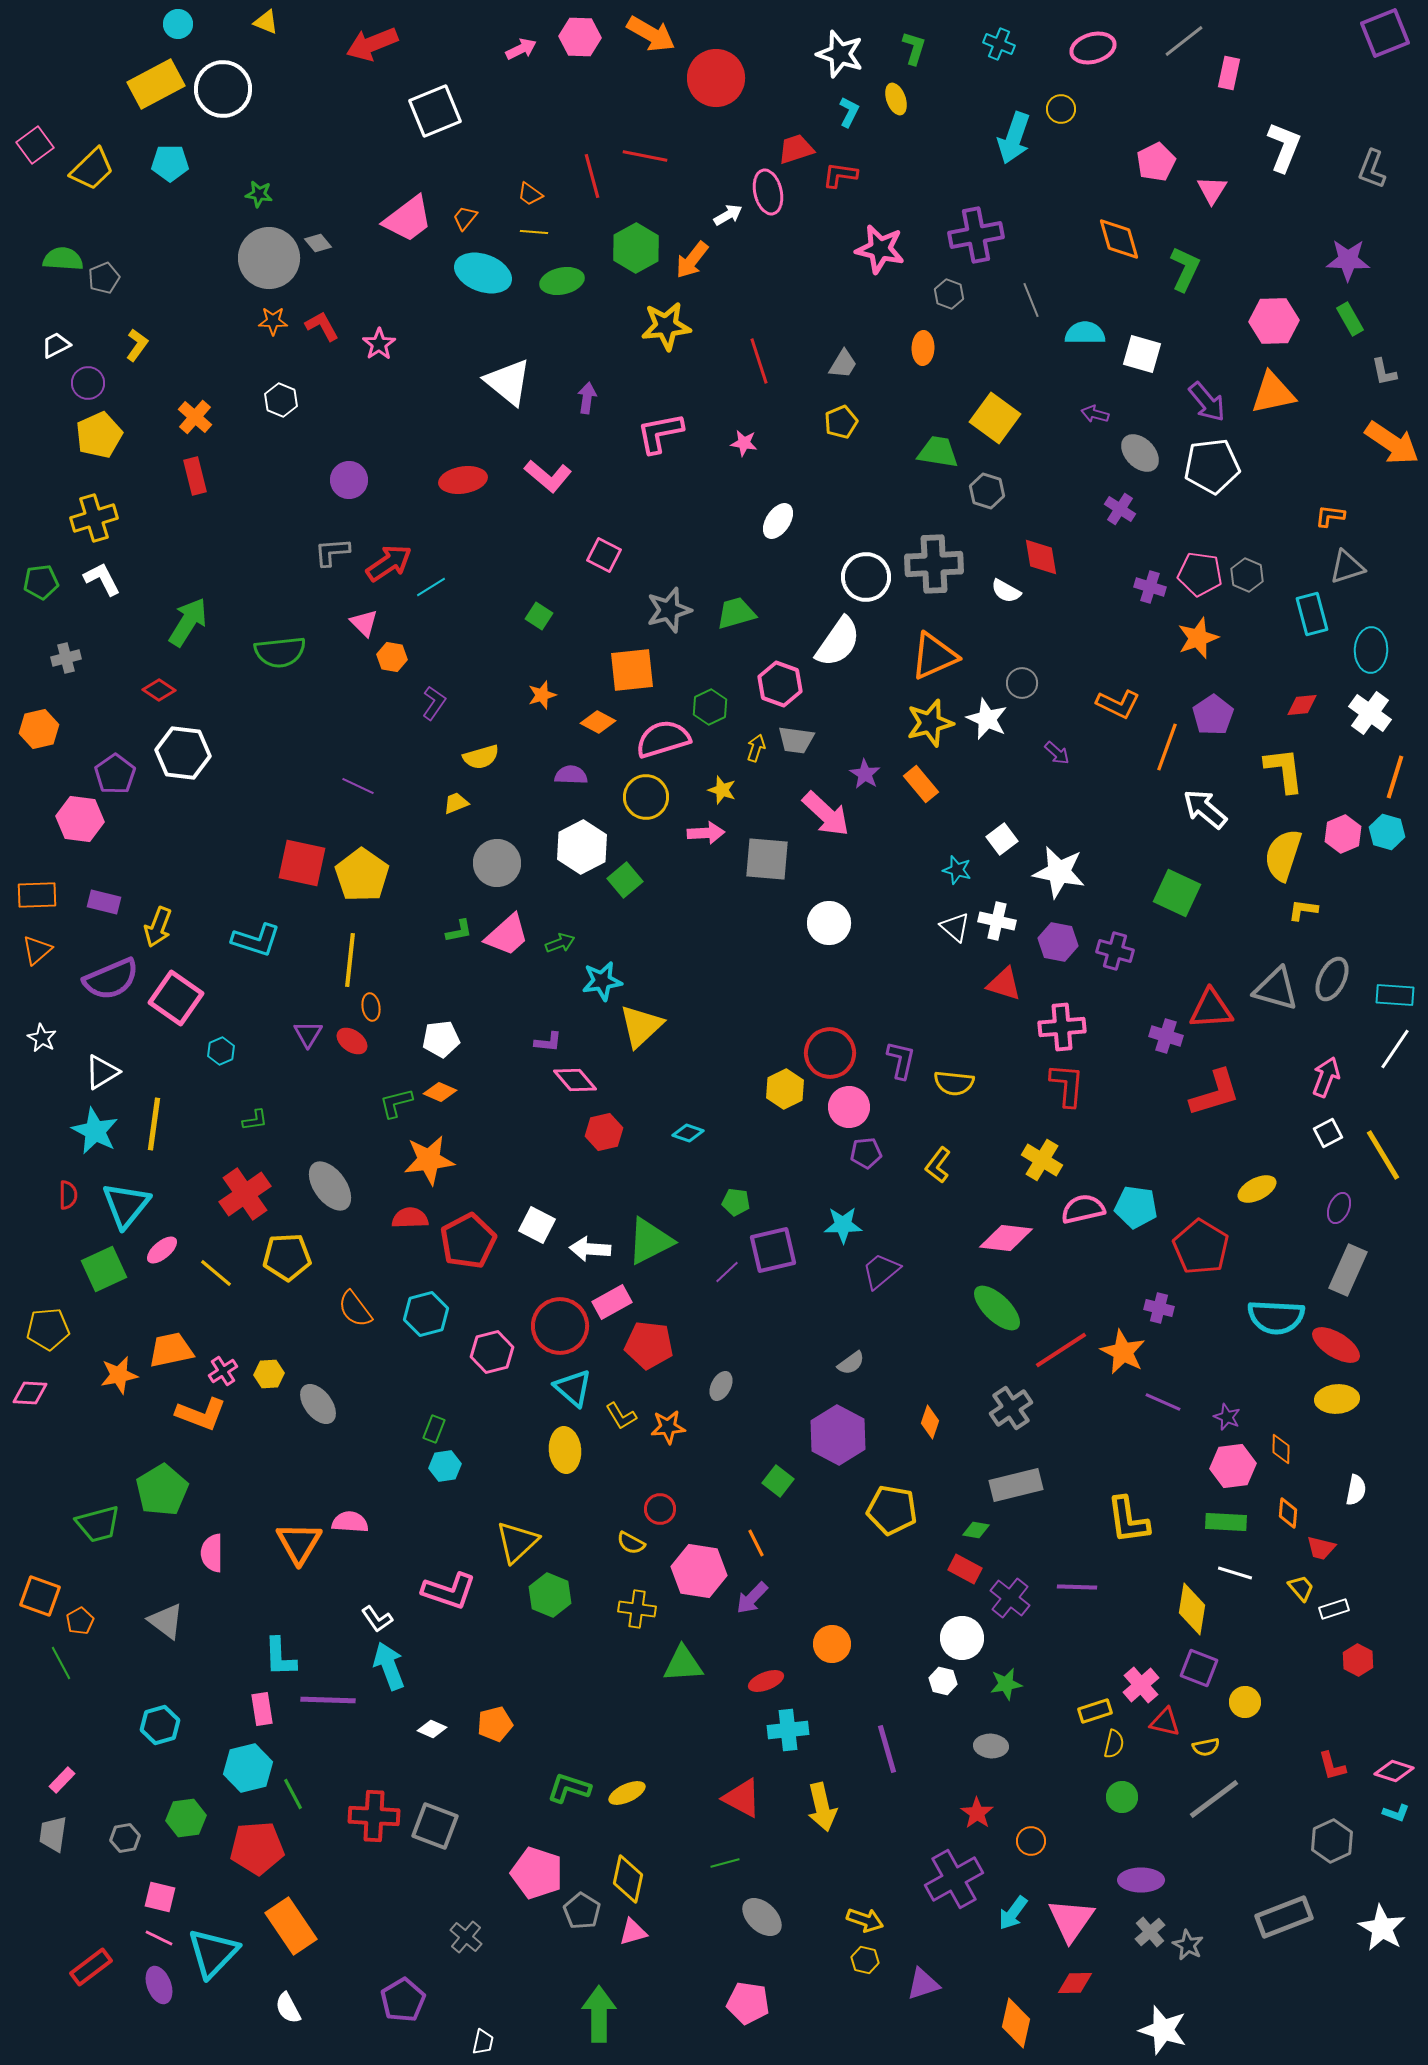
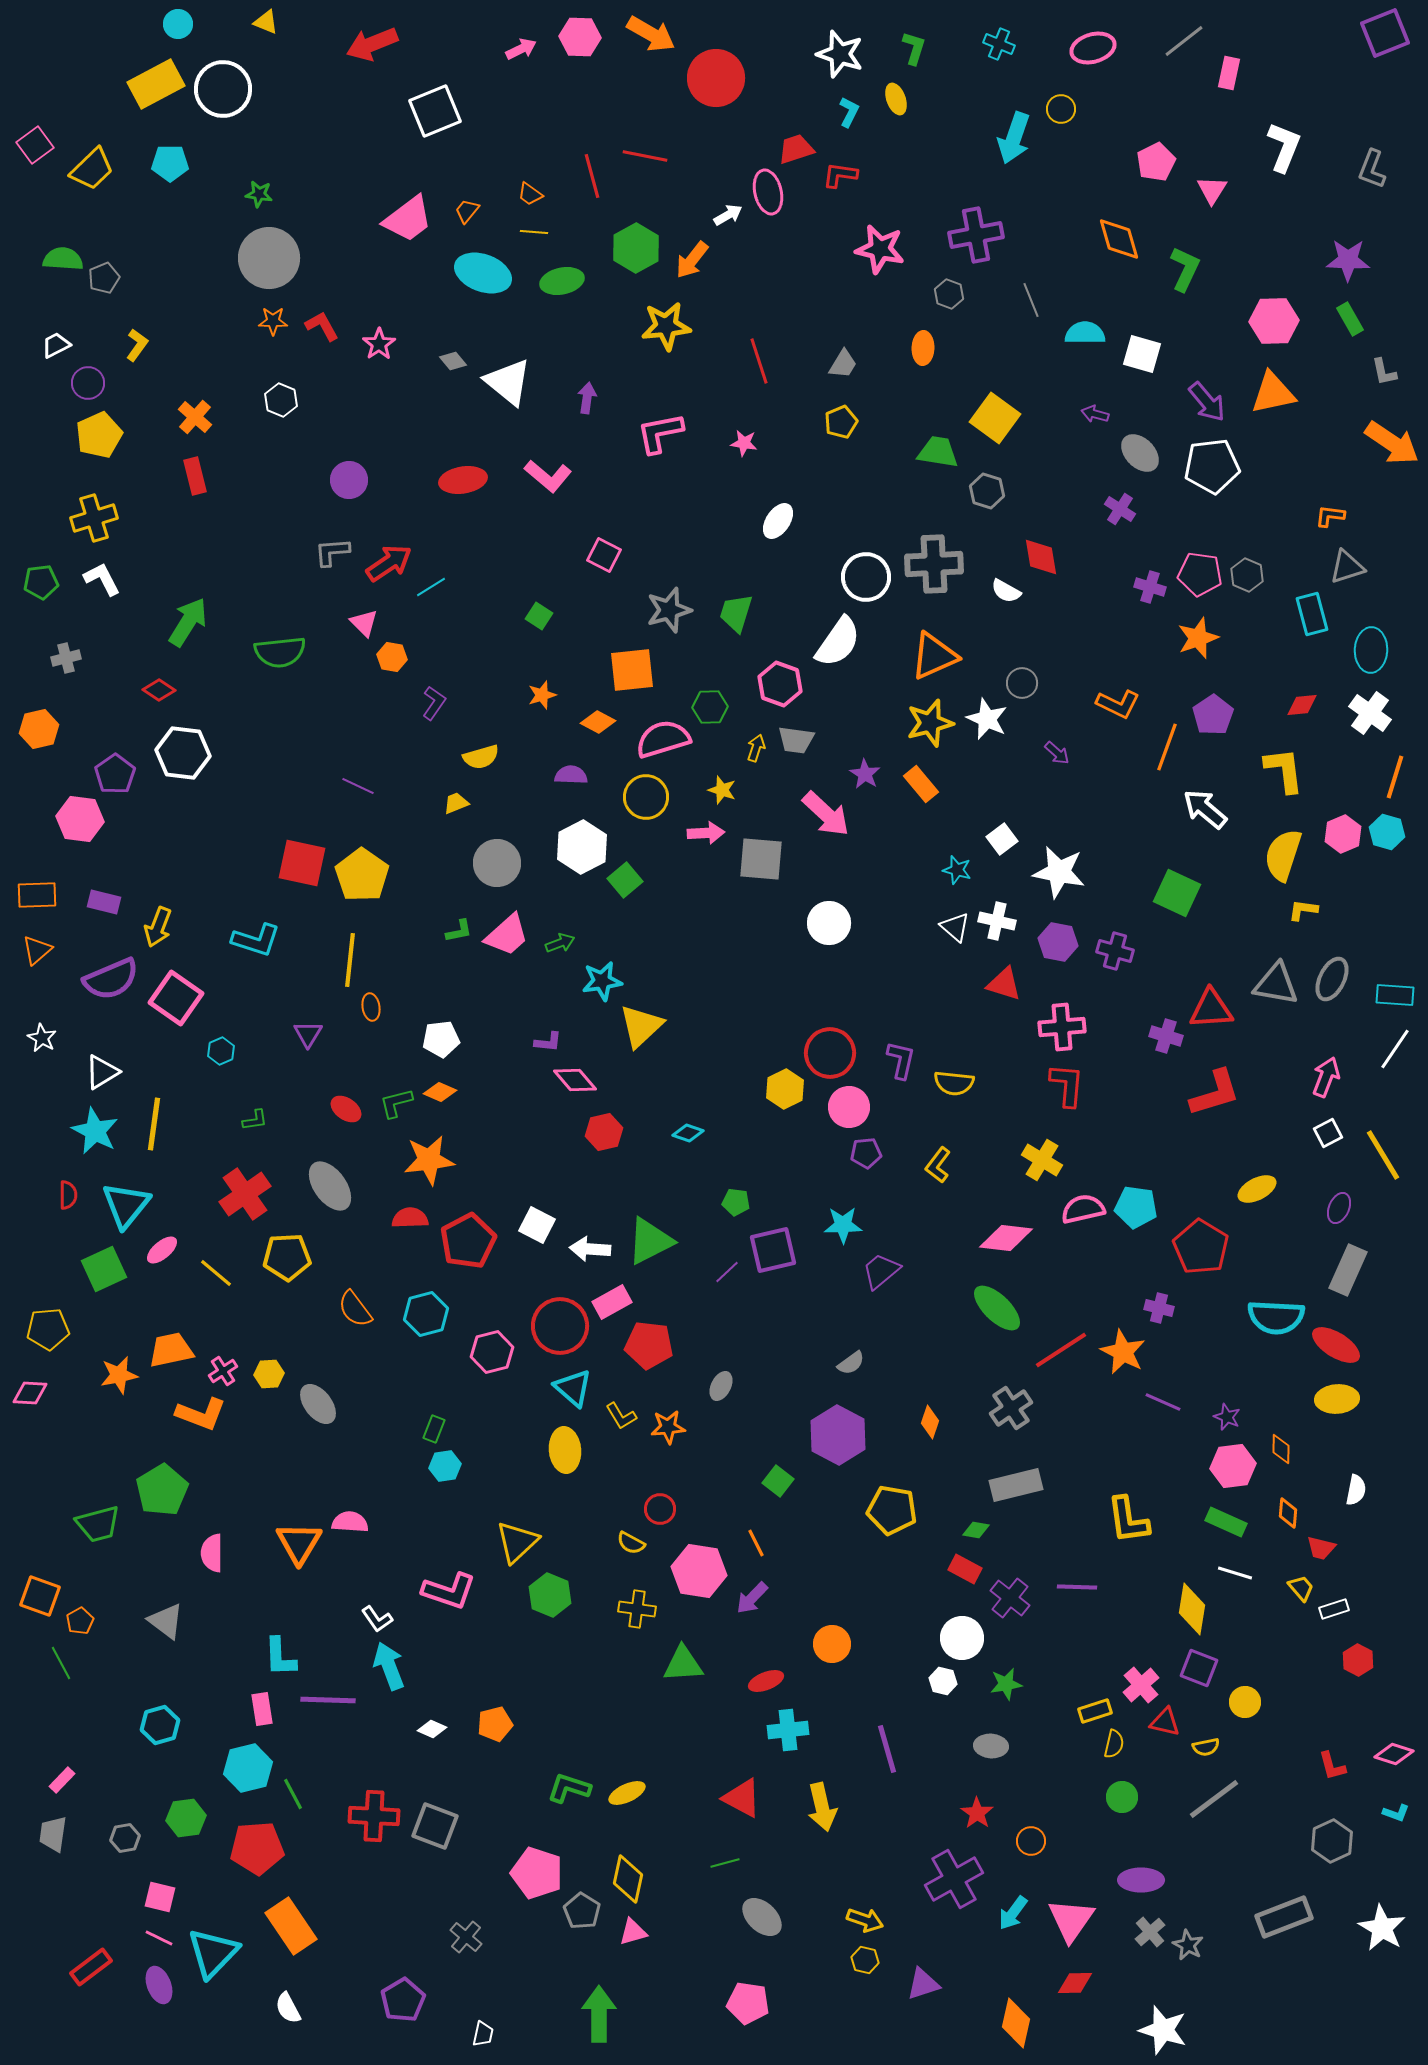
orange trapezoid at (465, 218): moved 2 px right, 7 px up
gray diamond at (318, 243): moved 135 px right, 118 px down
green trapezoid at (736, 613): rotated 57 degrees counterclockwise
green hexagon at (710, 707): rotated 24 degrees clockwise
gray square at (767, 859): moved 6 px left
gray triangle at (1276, 989): moved 5 px up; rotated 6 degrees counterclockwise
red ellipse at (352, 1041): moved 6 px left, 68 px down
green rectangle at (1226, 1522): rotated 21 degrees clockwise
pink diamond at (1394, 1771): moved 17 px up
white trapezoid at (483, 2042): moved 8 px up
